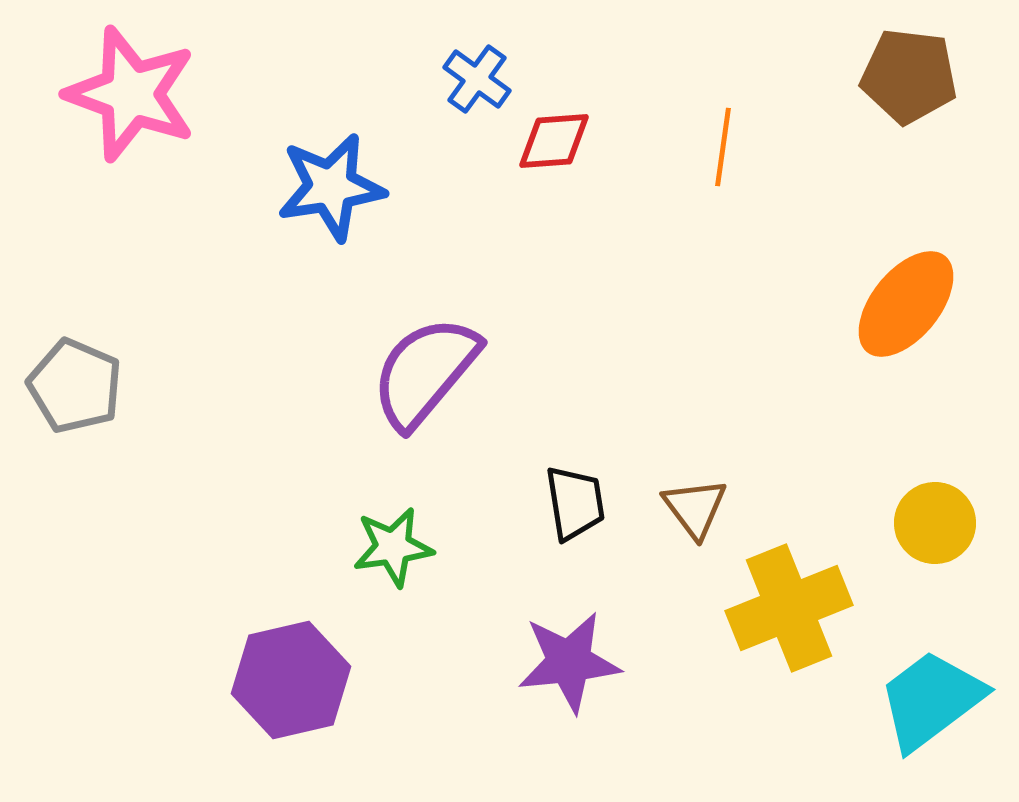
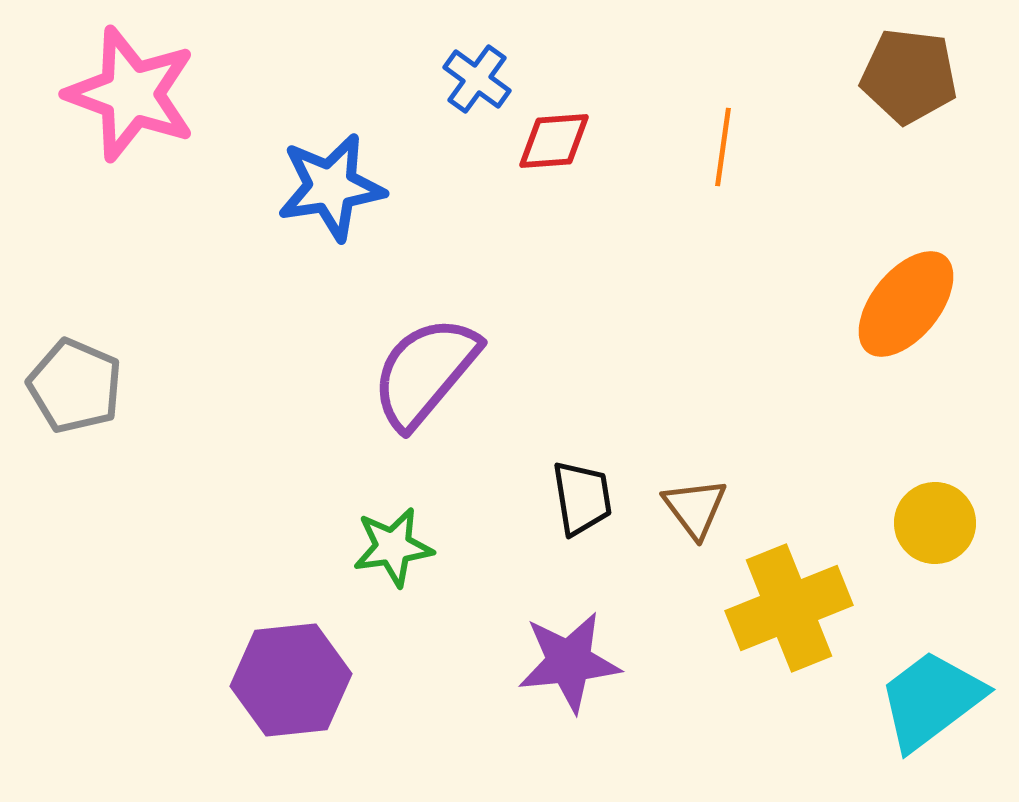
black trapezoid: moved 7 px right, 5 px up
purple hexagon: rotated 7 degrees clockwise
